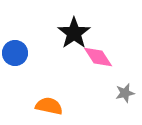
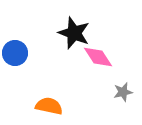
black star: rotated 16 degrees counterclockwise
gray star: moved 2 px left, 1 px up
